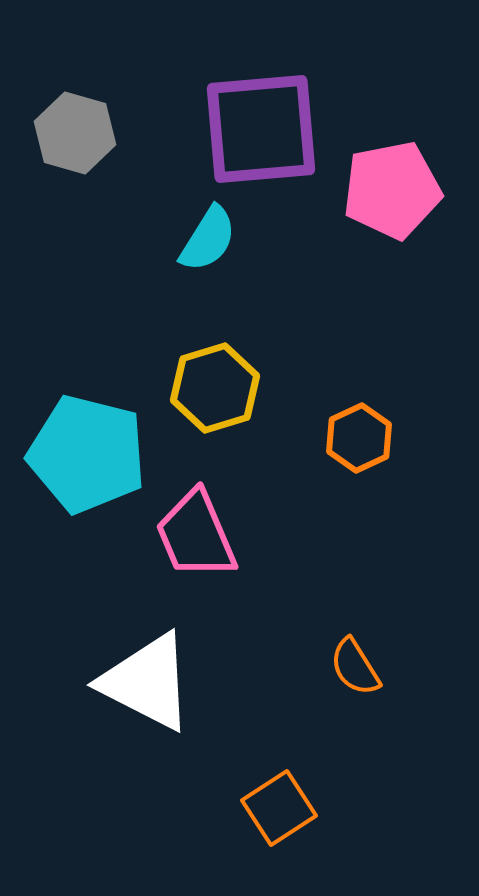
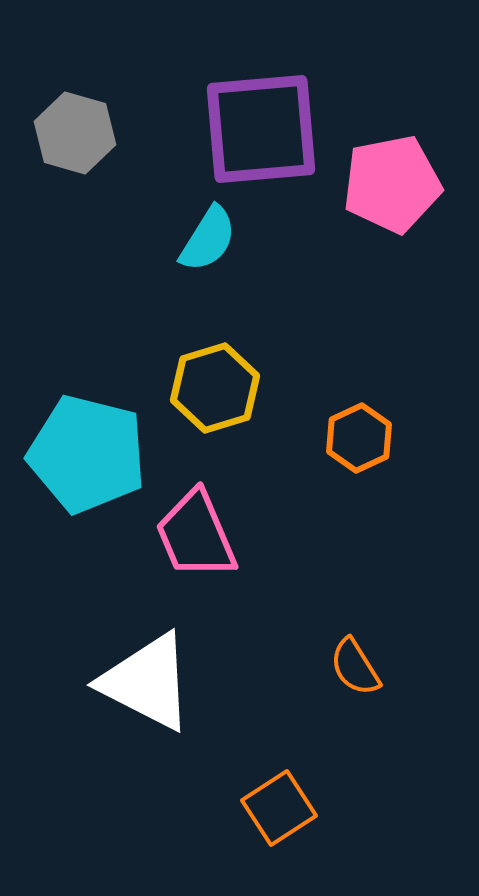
pink pentagon: moved 6 px up
